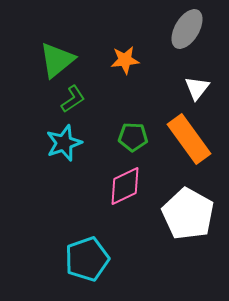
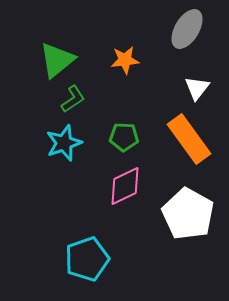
green pentagon: moved 9 px left
